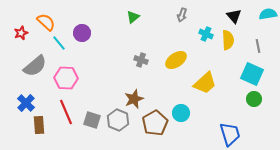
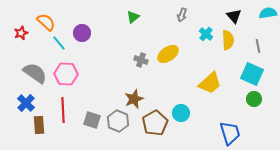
cyan semicircle: moved 1 px up
cyan cross: rotated 16 degrees clockwise
yellow ellipse: moved 8 px left, 6 px up
gray semicircle: moved 7 px down; rotated 105 degrees counterclockwise
pink hexagon: moved 4 px up
yellow trapezoid: moved 5 px right
red line: moved 3 px left, 2 px up; rotated 20 degrees clockwise
gray hexagon: moved 1 px down
blue trapezoid: moved 1 px up
